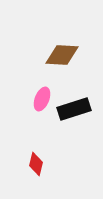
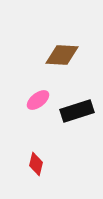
pink ellipse: moved 4 px left, 1 px down; rotated 30 degrees clockwise
black rectangle: moved 3 px right, 2 px down
